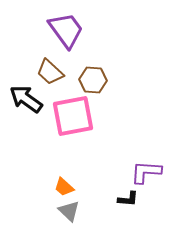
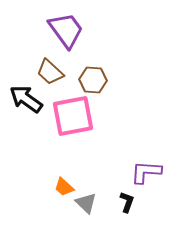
black L-shape: moved 1 px left, 3 px down; rotated 75 degrees counterclockwise
gray triangle: moved 17 px right, 8 px up
